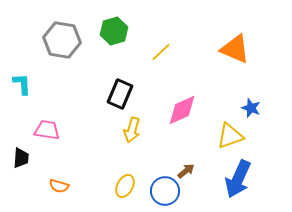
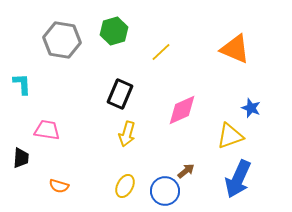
yellow arrow: moved 5 px left, 4 px down
